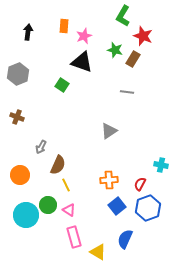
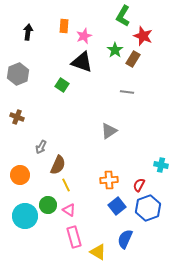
green star: rotated 21 degrees clockwise
red semicircle: moved 1 px left, 1 px down
cyan circle: moved 1 px left, 1 px down
